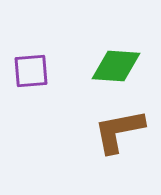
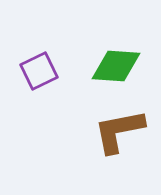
purple square: moved 8 px right; rotated 21 degrees counterclockwise
